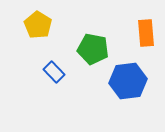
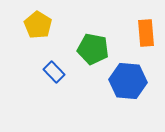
blue hexagon: rotated 12 degrees clockwise
